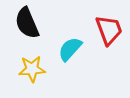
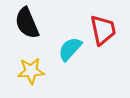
red trapezoid: moved 6 px left; rotated 8 degrees clockwise
yellow star: moved 1 px left, 2 px down
